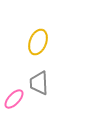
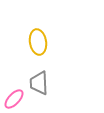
yellow ellipse: rotated 30 degrees counterclockwise
